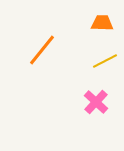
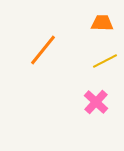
orange line: moved 1 px right
